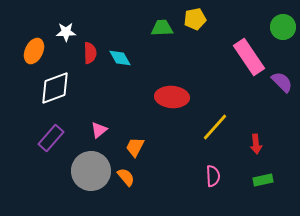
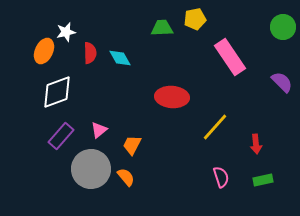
white star: rotated 12 degrees counterclockwise
orange ellipse: moved 10 px right
pink rectangle: moved 19 px left
white diamond: moved 2 px right, 4 px down
purple rectangle: moved 10 px right, 2 px up
orange trapezoid: moved 3 px left, 2 px up
gray circle: moved 2 px up
pink semicircle: moved 8 px right, 1 px down; rotated 15 degrees counterclockwise
